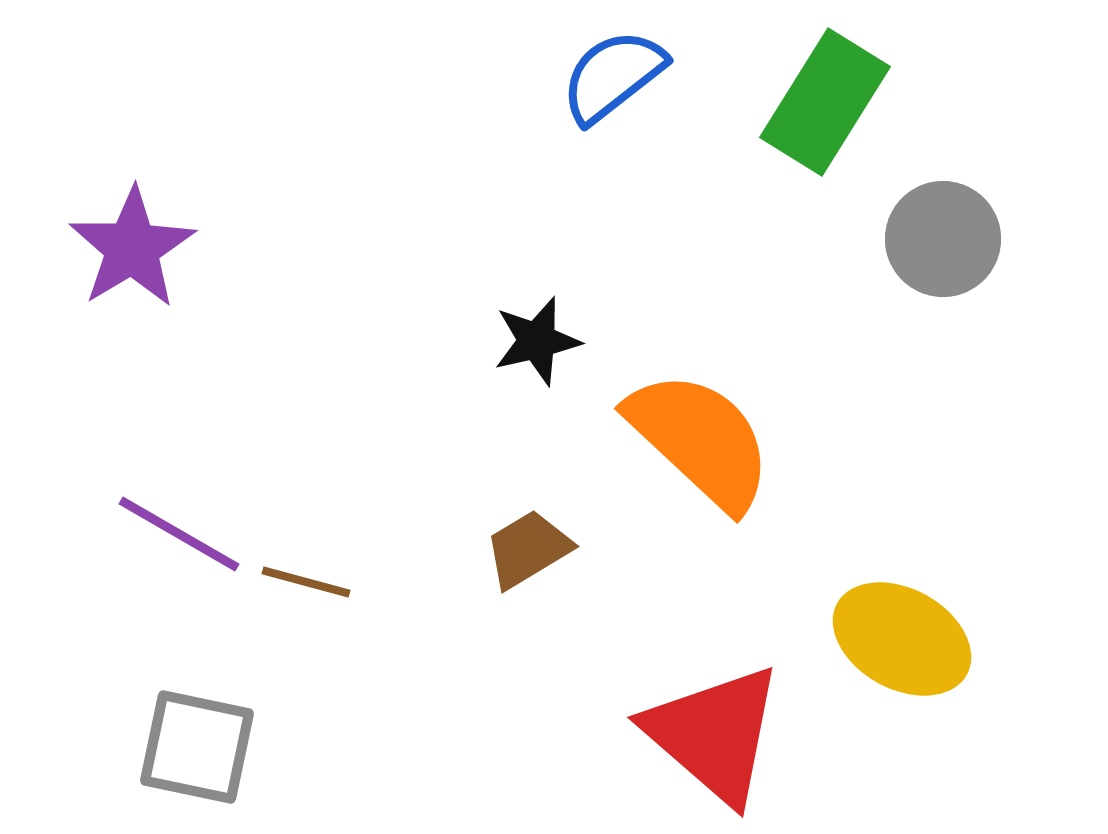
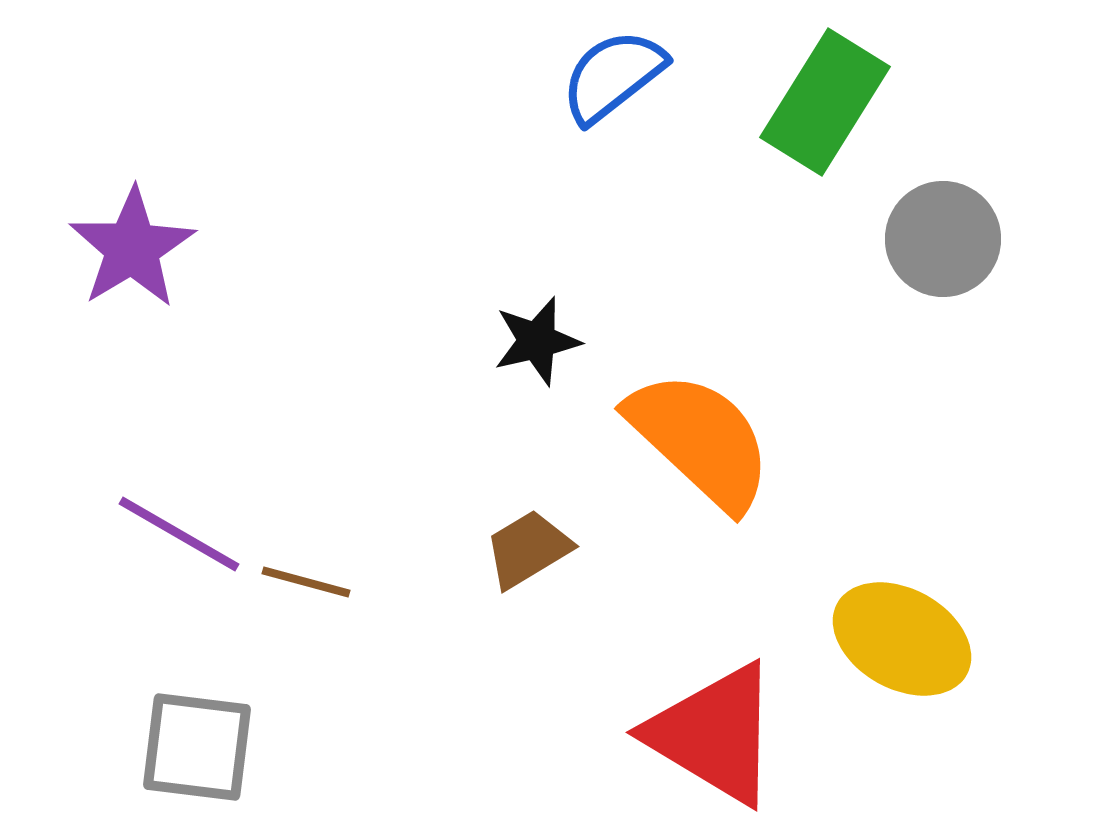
red triangle: rotated 10 degrees counterclockwise
gray square: rotated 5 degrees counterclockwise
